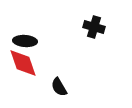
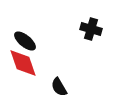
black cross: moved 3 px left, 2 px down
black ellipse: rotated 35 degrees clockwise
